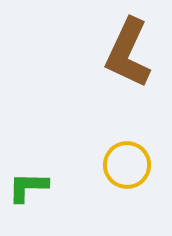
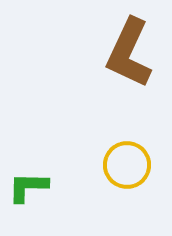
brown L-shape: moved 1 px right
